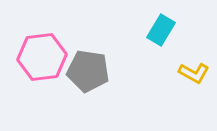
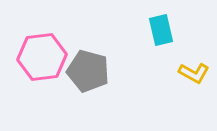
cyan rectangle: rotated 44 degrees counterclockwise
gray pentagon: rotated 6 degrees clockwise
